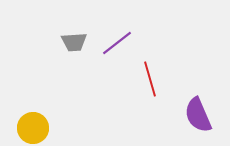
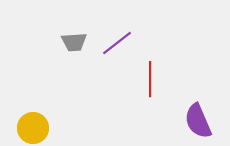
red line: rotated 16 degrees clockwise
purple semicircle: moved 6 px down
